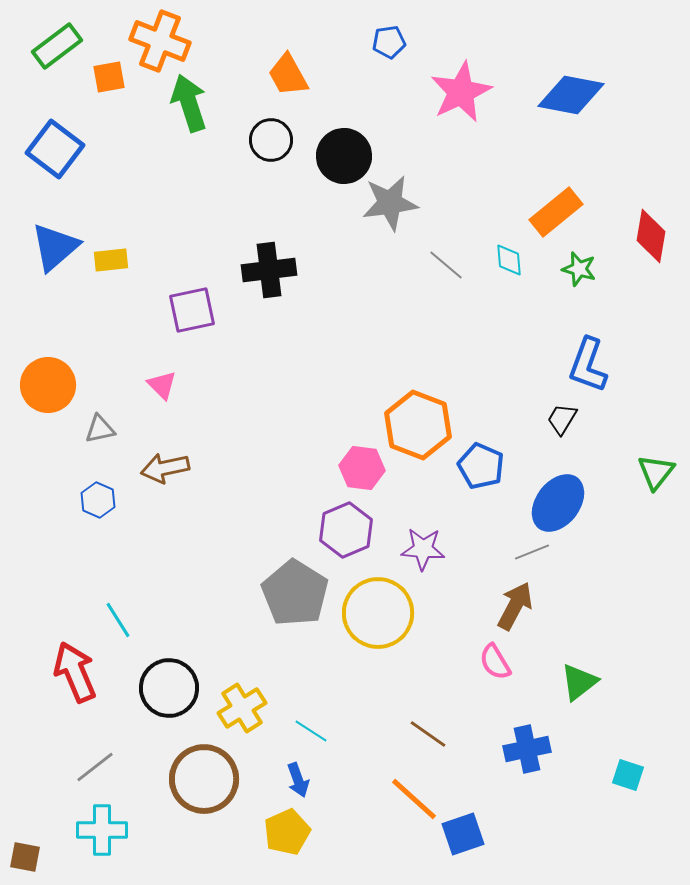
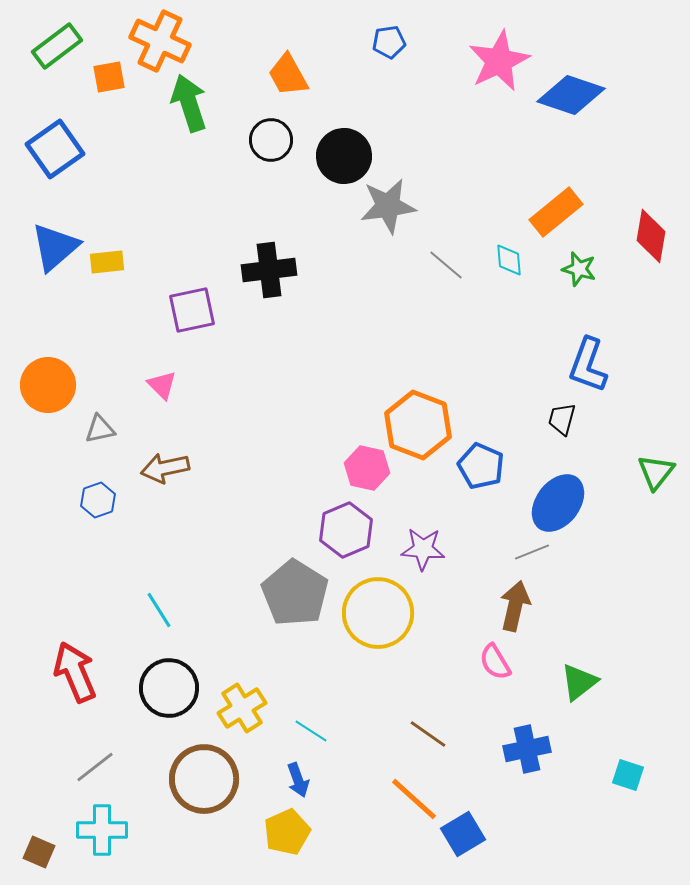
orange cross at (160, 41): rotated 4 degrees clockwise
pink star at (461, 92): moved 38 px right, 31 px up
blue diamond at (571, 95): rotated 8 degrees clockwise
blue square at (55, 149): rotated 18 degrees clockwise
gray star at (390, 203): moved 2 px left, 3 px down
yellow rectangle at (111, 260): moved 4 px left, 2 px down
black trapezoid at (562, 419): rotated 16 degrees counterclockwise
pink hexagon at (362, 468): moved 5 px right; rotated 6 degrees clockwise
blue hexagon at (98, 500): rotated 16 degrees clockwise
brown arrow at (515, 606): rotated 15 degrees counterclockwise
cyan line at (118, 620): moved 41 px right, 10 px up
blue square at (463, 834): rotated 12 degrees counterclockwise
brown square at (25, 857): moved 14 px right, 5 px up; rotated 12 degrees clockwise
